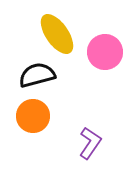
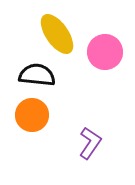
black semicircle: rotated 21 degrees clockwise
orange circle: moved 1 px left, 1 px up
